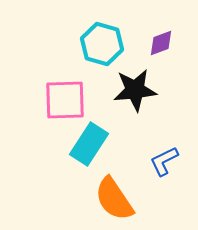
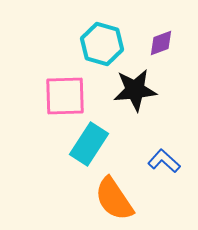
pink square: moved 4 px up
blue L-shape: rotated 68 degrees clockwise
